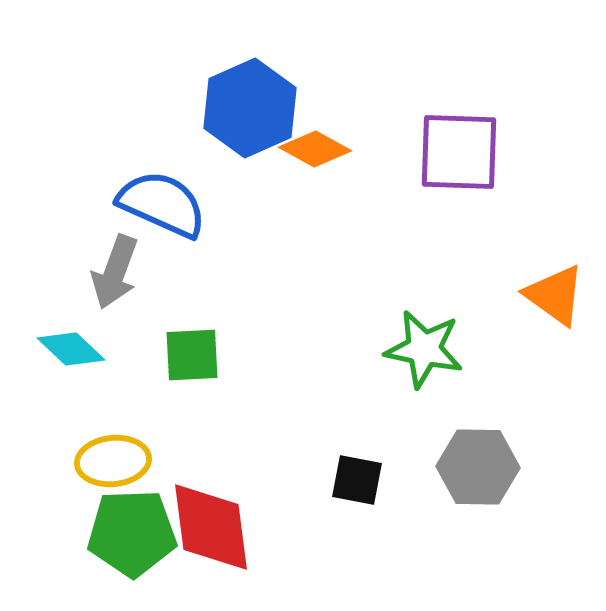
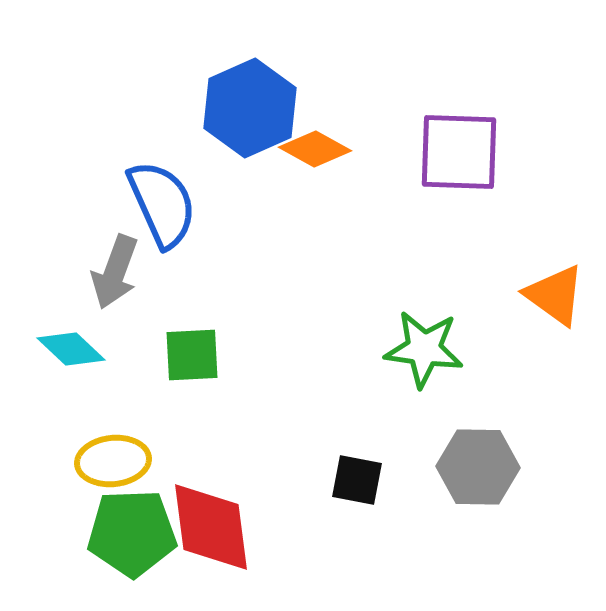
blue semicircle: rotated 42 degrees clockwise
green star: rotated 4 degrees counterclockwise
